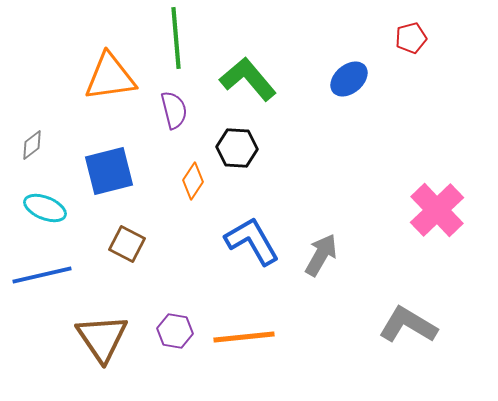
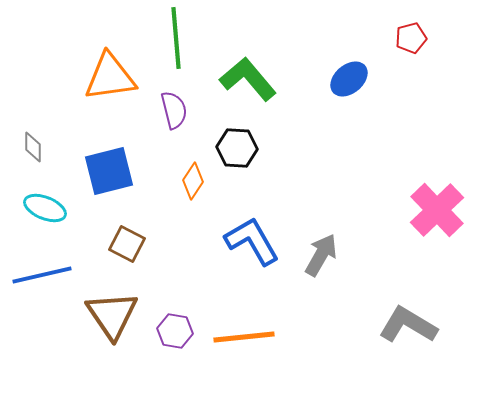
gray diamond: moved 1 px right, 2 px down; rotated 52 degrees counterclockwise
brown triangle: moved 10 px right, 23 px up
